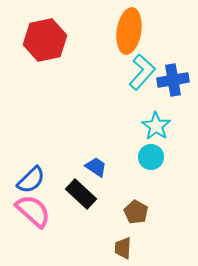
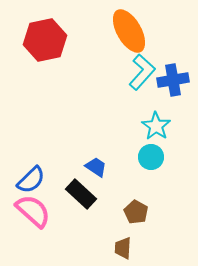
orange ellipse: rotated 39 degrees counterclockwise
